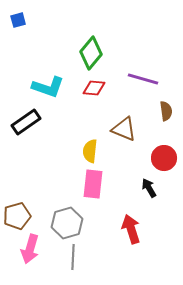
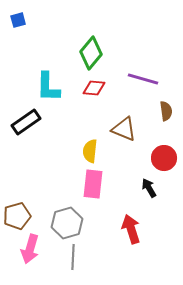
cyan L-shape: rotated 72 degrees clockwise
